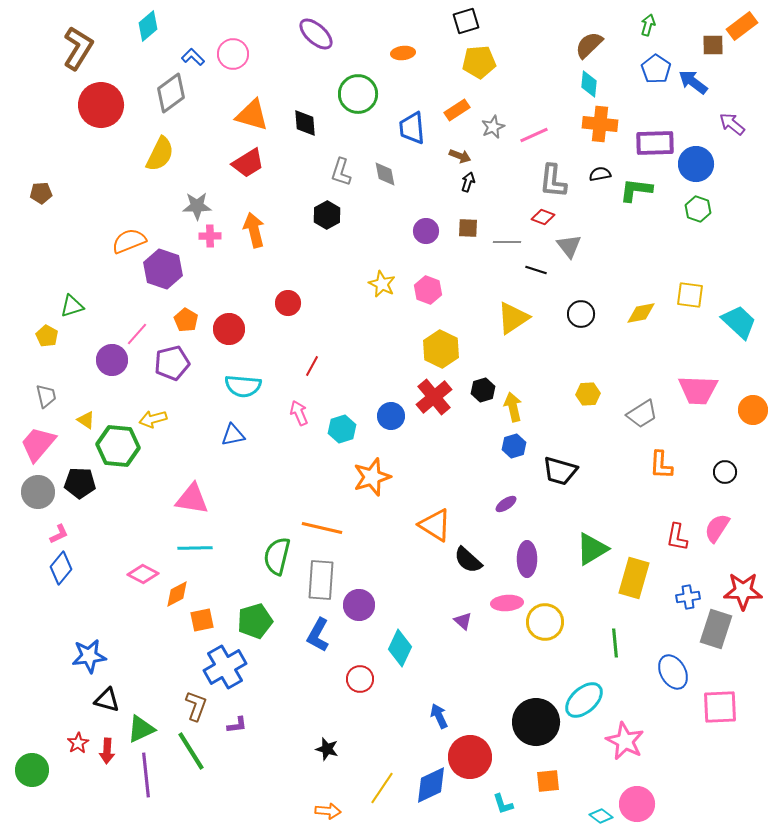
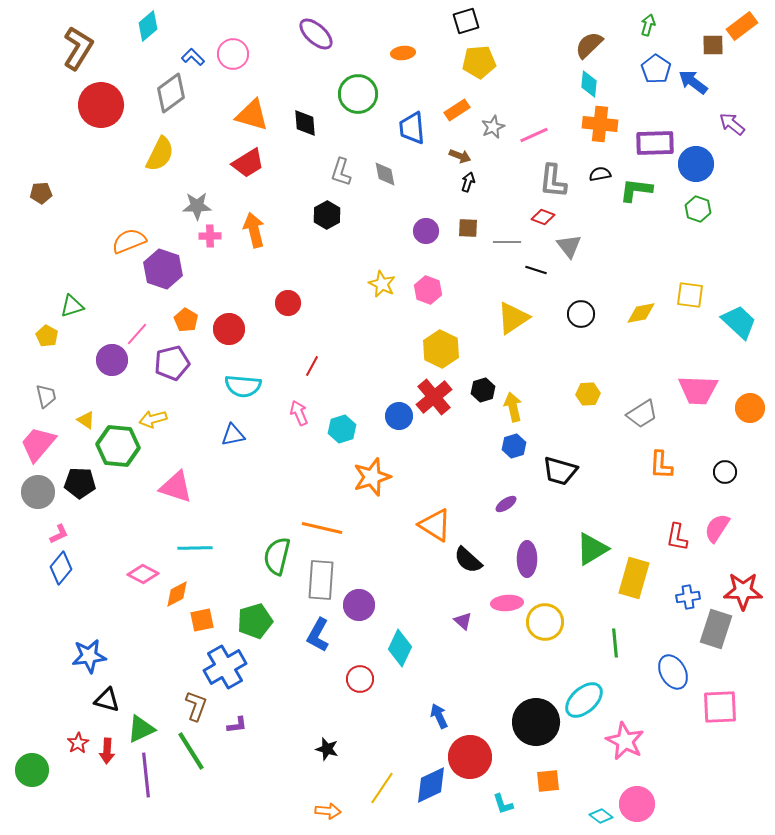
orange circle at (753, 410): moved 3 px left, 2 px up
blue circle at (391, 416): moved 8 px right
pink triangle at (192, 499): moved 16 px left, 12 px up; rotated 9 degrees clockwise
